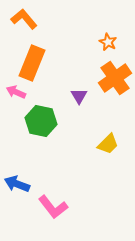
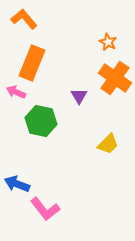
orange cross: rotated 20 degrees counterclockwise
pink L-shape: moved 8 px left, 2 px down
